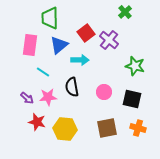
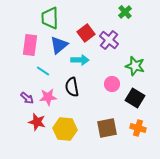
cyan line: moved 1 px up
pink circle: moved 8 px right, 8 px up
black square: moved 3 px right, 1 px up; rotated 18 degrees clockwise
